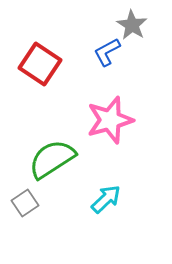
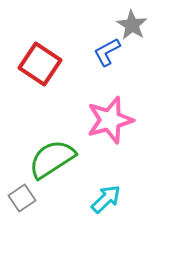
gray square: moved 3 px left, 5 px up
